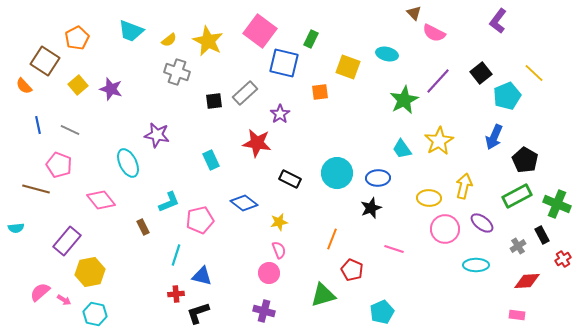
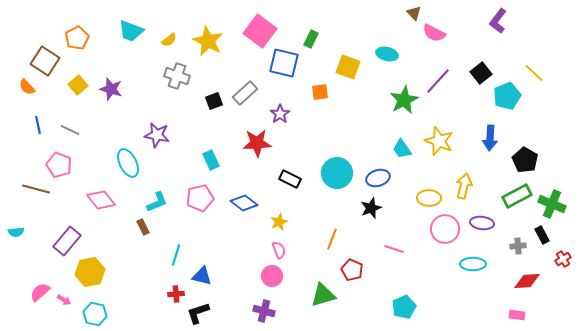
gray cross at (177, 72): moved 4 px down
orange semicircle at (24, 86): moved 3 px right, 1 px down
black square at (214, 101): rotated 12 degrees counterclockwise
blue arrow at (494, 137): moved 4 px left, 1 px down; rotated 20 degrees counterclockwise
yellow star at (439, 141): rotated 20 degrees counterclockwise
red star at (257, 143): rotated 12 degrees counterclockwise
blue ellipse at (378, 178): rotated 15 degrees counterclockwise
cyan L-shape at (169, 202): moved 12 px left
green cross at (557, 204): moved 5 px left
pink pentagon at (200, 220): moved 22 px up
yellow star at (279, 222): rotated 12 degrees counterclockwise
purple ellipse at (482, 223): rotated 30 degrees counterclockwise
cyan semicircle at (16, 228): moved 4 px down
gray cross at (518, 246): rotated 28 degrees clockwise
cyan ellipse at (476, 265): moved 3 px left, 1 px up
pink circle at (269, 273): moved 3 px right, 3 px down
cyan pentagon at (382, 312): moved 22 px right, 5 px up
